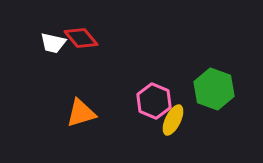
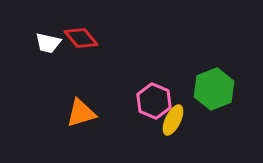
white trapezoid: moved 5 px left
green hexagon: rotated 18 degrees clockwise
